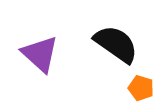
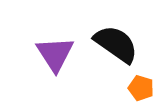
purple triangle: moved 15 px right; rotated 15 degrees clockwise
